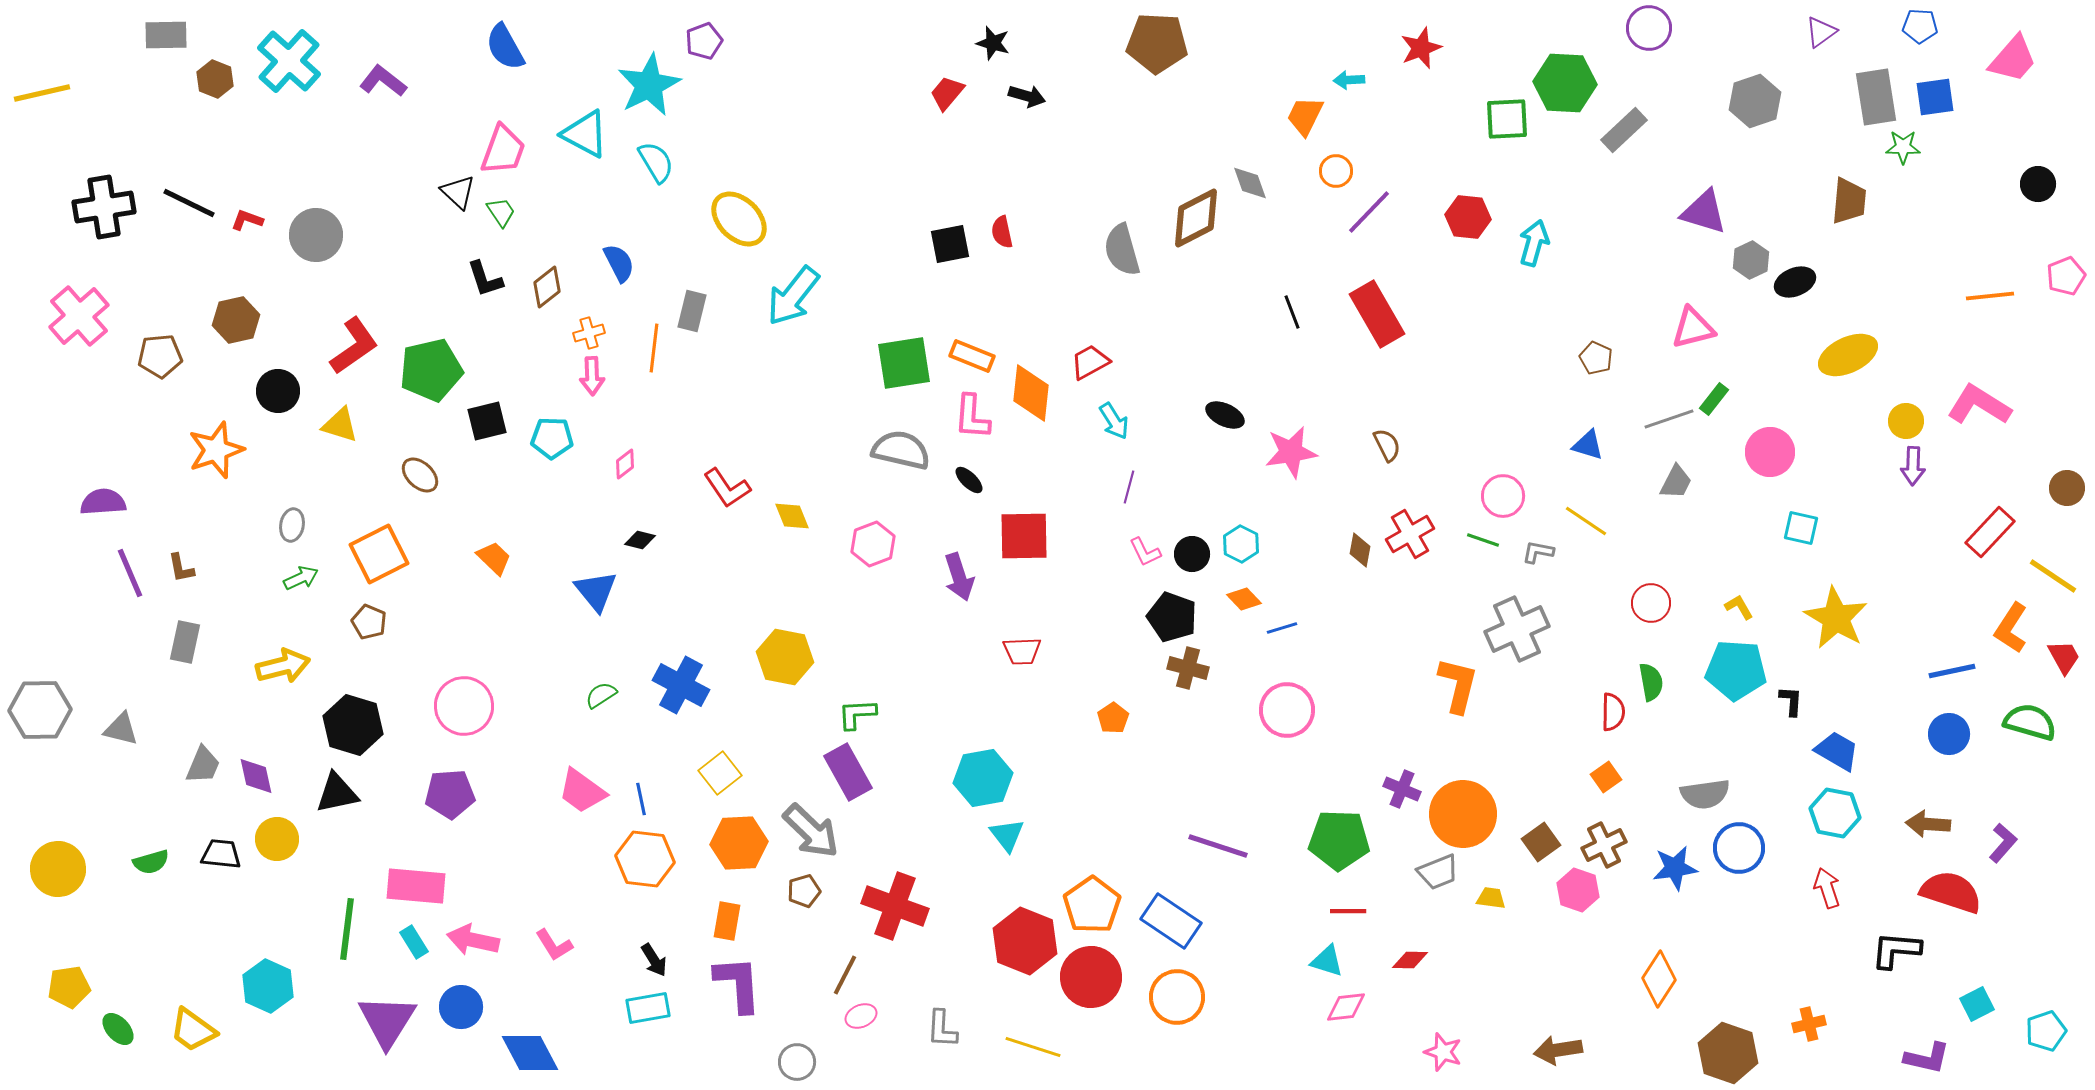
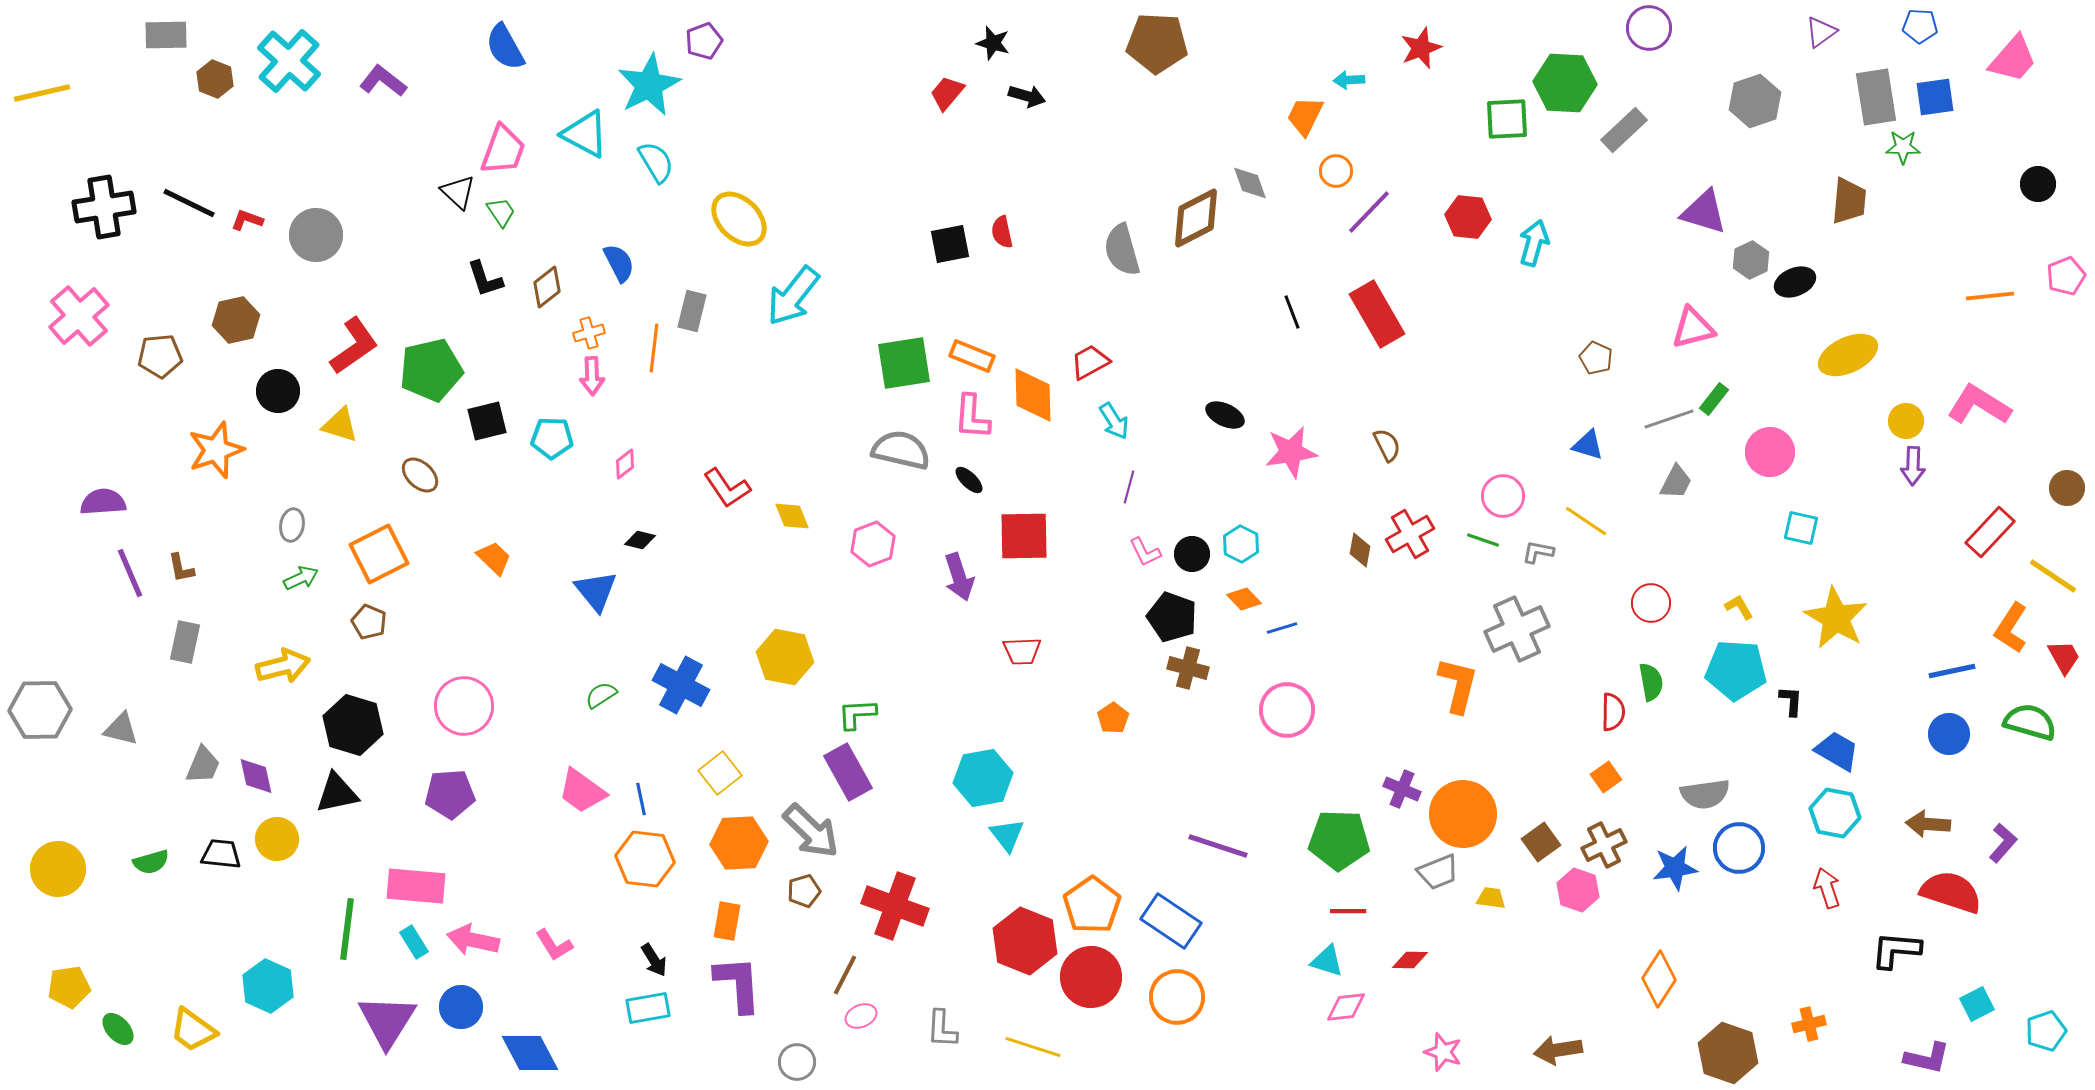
orange diamond at (1031, 393): moved 2 px right, 2 px down; rotated 8 degrees counterclockwise
